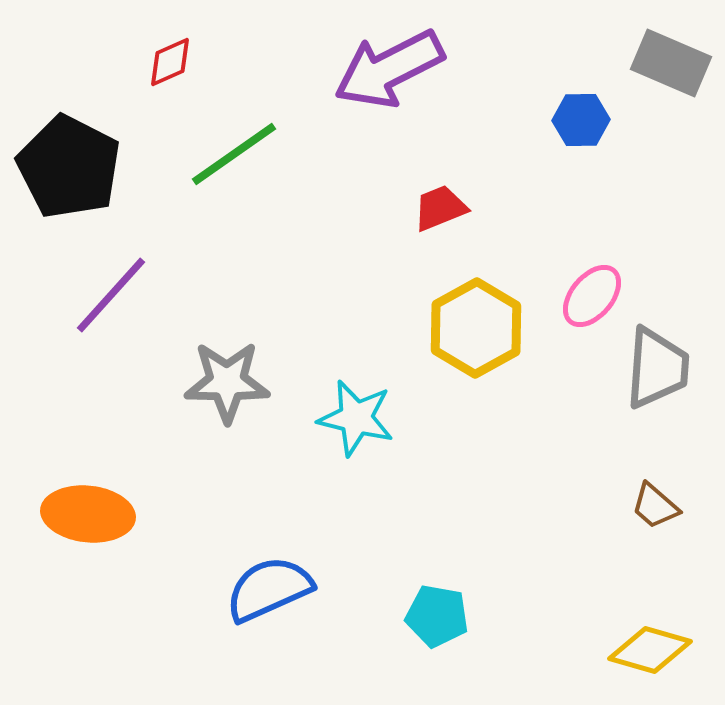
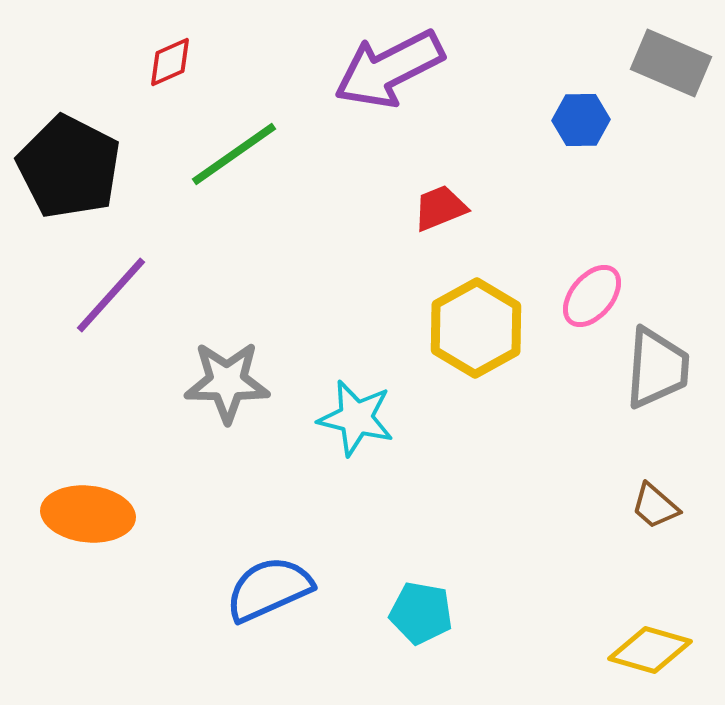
cyan pentagon: moved 16 px left, 3 px up
